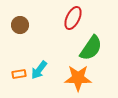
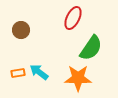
brown circle: moved 1 px right, 5 px down
cyan arrow: moved 2 px down; rotated 90 degrees clockwise
orange rectangle: moved 1 px left, 1 px up
